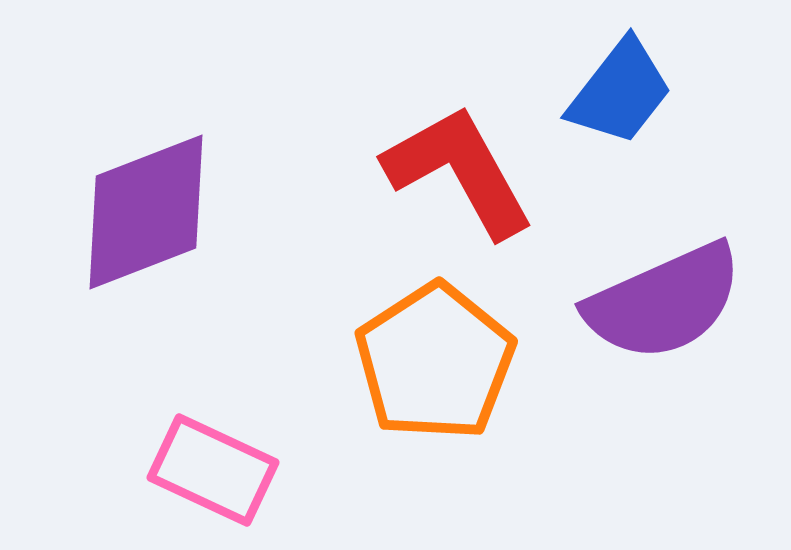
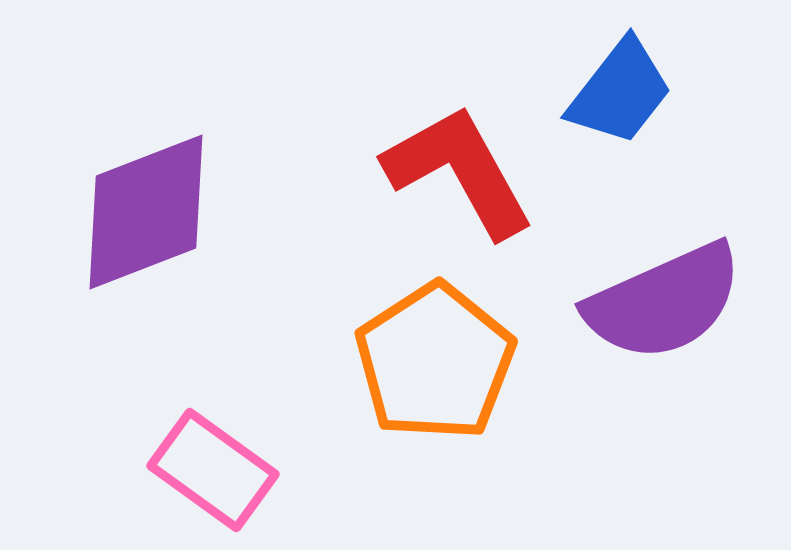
pink rectangle: rotated 11 degrees clockwise
